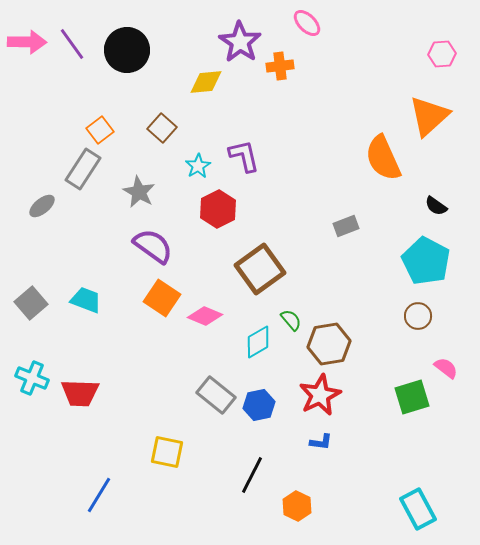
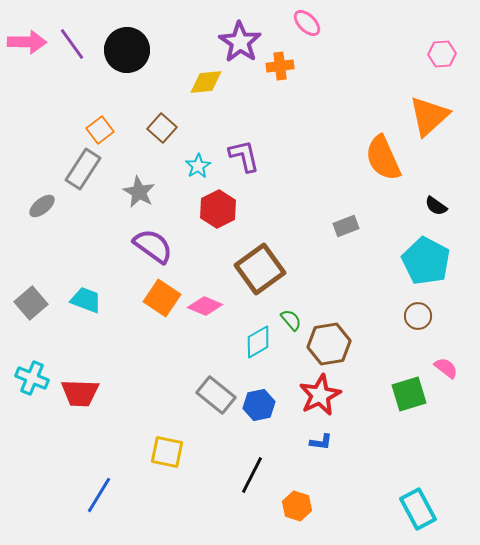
pink diamond at (205, 316): moved 10 px up
green square at (412, 397): moved 3 px left, 3 px up
orange hexagon at (297, 506): rotated 8 degrees counterclockwise
